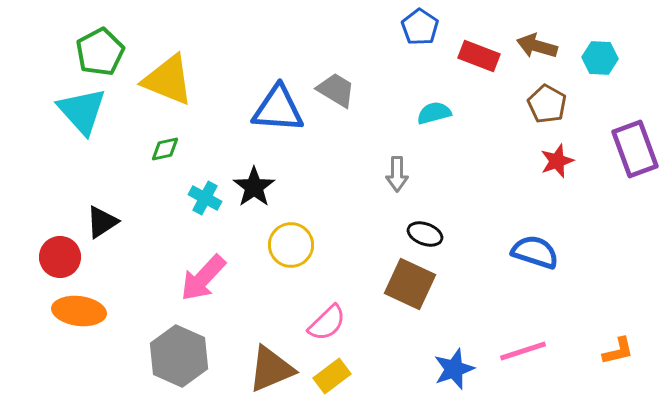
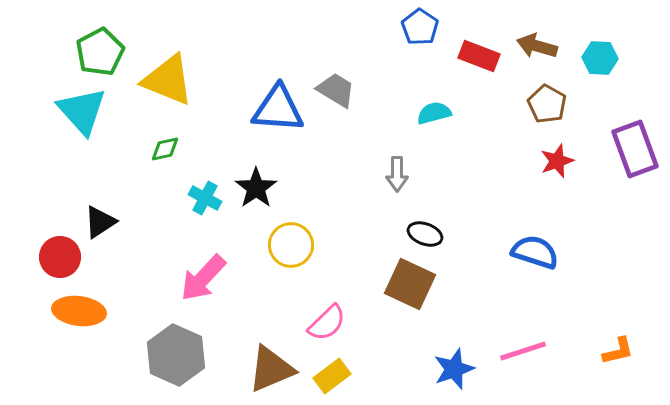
black star: moved 2 px right, 1 px down
black triangle: moved 2 px left
gray hexagon: moved 3 px left, 1 px up
